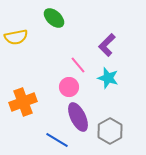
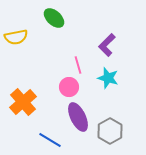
pink line: rotated 24 degrees clockwise
orange cross: rotated 20 degrees counterclockwise
blue line: moved 7 px left
